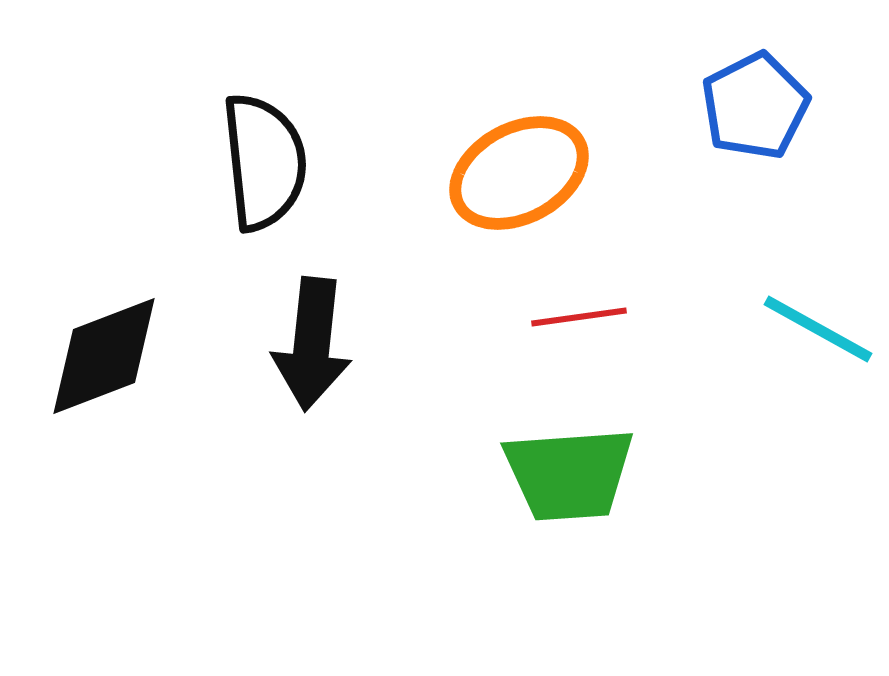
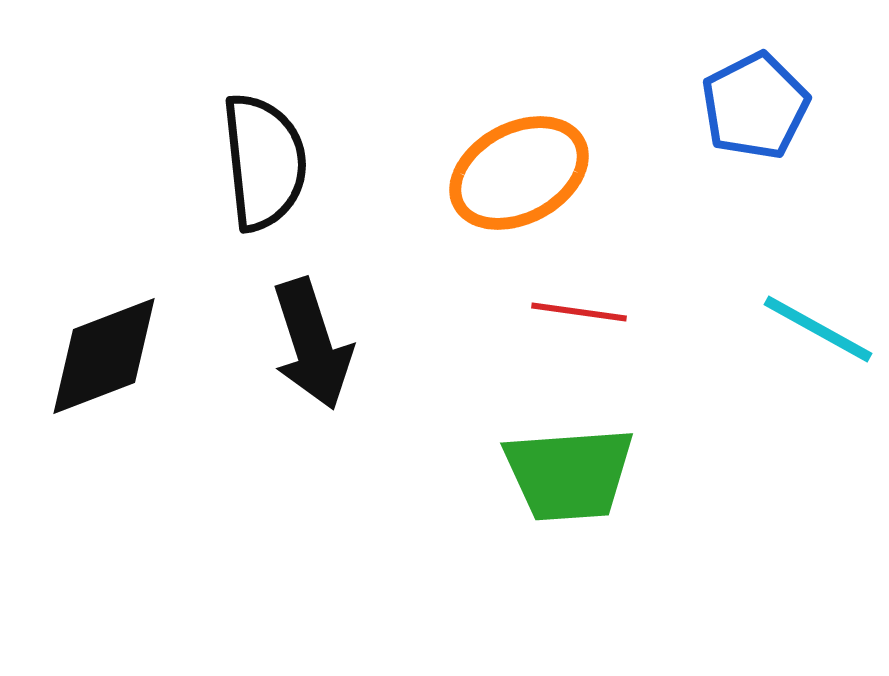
red line: moved 5 px up; rotated 16 degrees clockwise
black arrow: rotated 24 degrees counterclockwise
